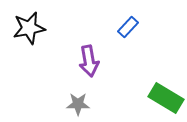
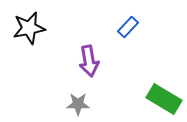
green rectangle: moved 2 px left, 1 px down
